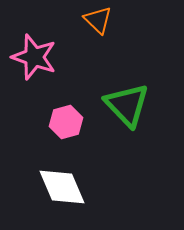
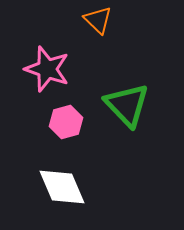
pink star: moved 13 px right, 12 px down
